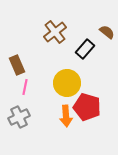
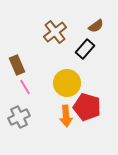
brown semicircle: moved 11 px left, 6 px up; rotated 105 degrees clockwise
pink line: rotated 42 degrees counterclockwise
